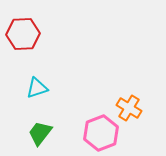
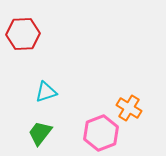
cyan triangle: moved 9 px right, 4 px down
